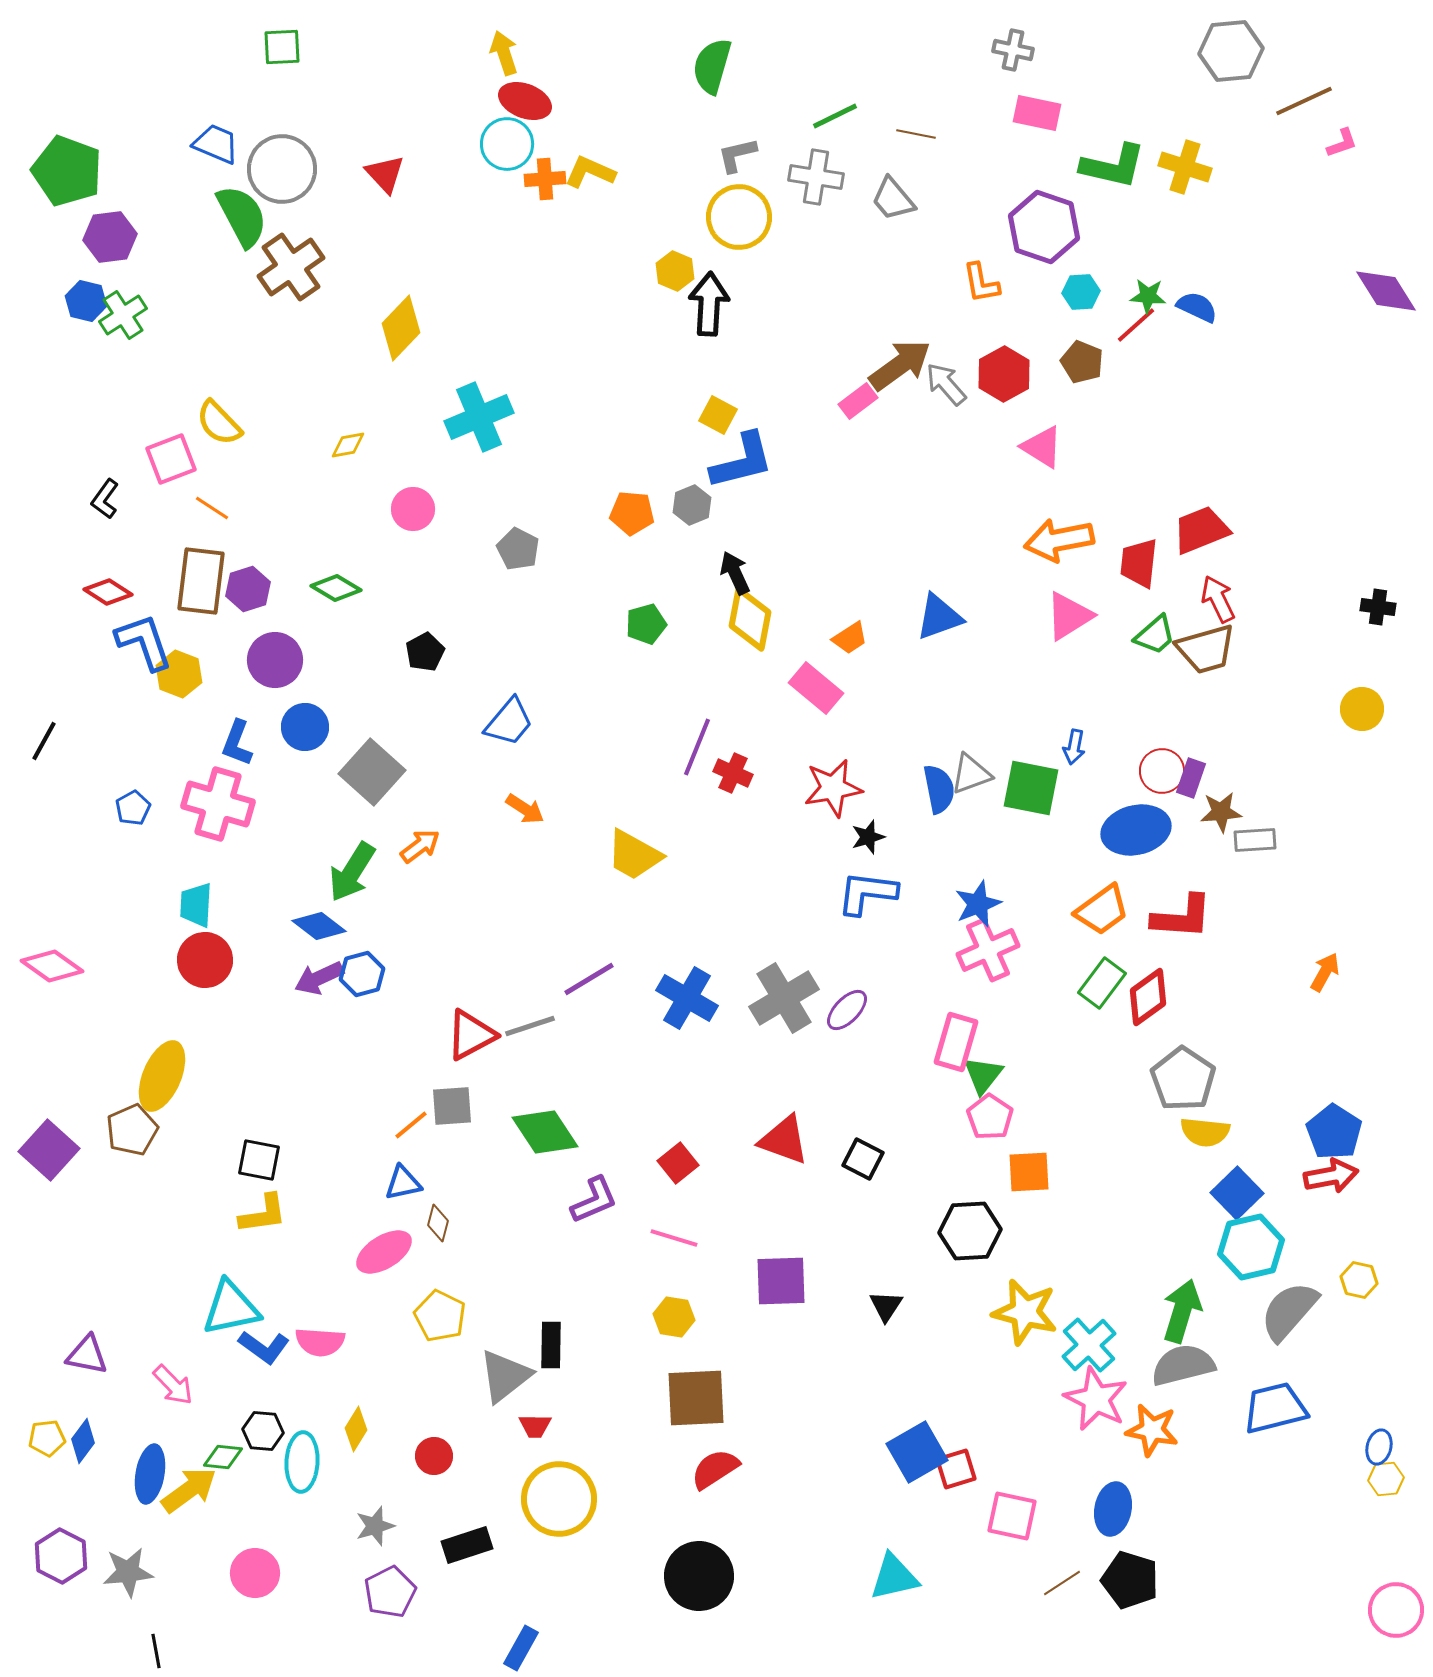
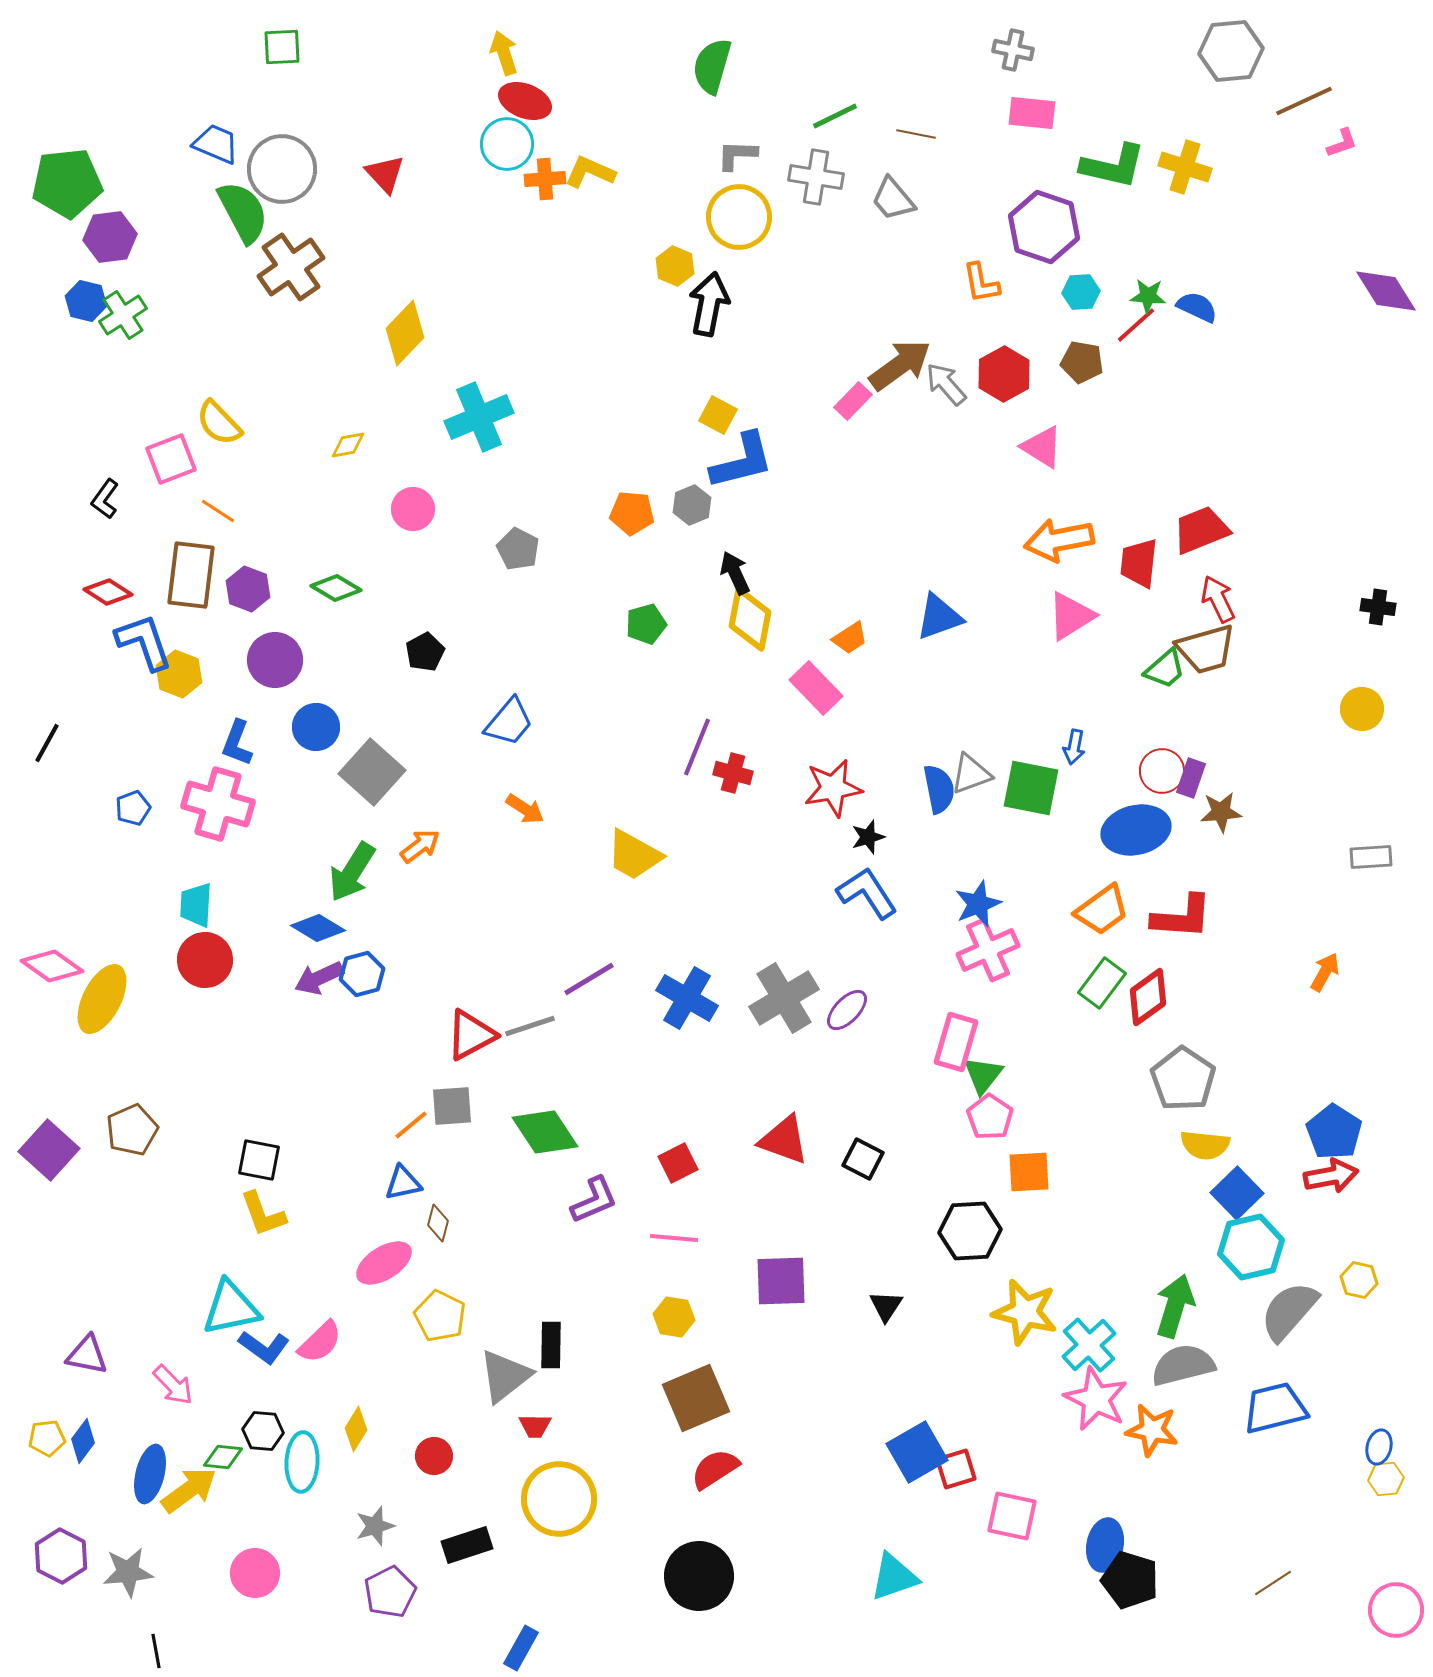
pink rectangle at (1037, 113): moved 5 px left; rotated 6 degrees counterclockwise
gray L-shape at (737, 155): rotated 15 degrees clockwise
green pentagon at (67, 171): moved 12 px down; rotated 26 degrees counterclockwise
green semicircle at (242, 216): moved 1 px right, 4 px up
yellow hexagon at (675, 271): moved 5 px up
black arrow at (709, 304): rotated 8 degrees clockwise
yellow diamond at (401, 328): moved 4 px right, 5 px down
brown pentagon at (1082, 362): rotated 12 degrees counterclockwise
pink rectangle at (858, 401): moved 5 px left; rotated 9 degrees counterclockwise
orange line at (212, 508): moved 6 px right, 3 px down
brown rectangle at (201, 581): moved 10 px left, 6 px up
purple hexagon at (248, 589): rotated 21 degrees counterclockwise
pink triangle at (1069, 616): moved 2 px right
green trapezoid at (1155, 635): moved 10 px right, 34 px down
pink rectangle at (816, 688): rotated 6 degrees clockwise
blue circle at (305, 727): moved 11 px right
black line at (44, 741): moved 3 px right, 2 px down
red cross at (733, 773): rotated 9 degrees counterclockwise
blue pentagon at (133, 808): rotated 8 degrees clockwise
gray rectangle at (1255, 840): moved 116 px right, 17 px down
blue L-shape at (867, 893): rotated 50 degrees clockwise
blue diamond at (319, 926): moved 1 px left, 2 px down; rotated 6 degrees counterclockwise
yellow ellipse at (162, 1076): moved 60 px left, 77 px up; rotated 4 degrees clockwise
yellow semicircle at (1205, 1132): moved 13 px down
red square at (678, 1163): rotated 12 degrees clockwise
yellow L-shape at (263, 1214): rotated 78 degrees clockwise
pink line at (674, 1238): rotated 12 degrees counterclockwise
pink ellipse at (384, 1252): moved 11 px down
green arrow at (1182, 1311): moved 7 px left, 5 px up
pink semicircle at (320, 1342): rotated 48 degrees counterclockwise
brown square at (696, 1398): rotated 20 degrees counterclockwise
blue ellipse at (150, 1474): rotated 4 degrees clockwise
blue ellipse at (1113, 1509): moved 8 px left, 36 px down
cyan triangle at (894, 1577): rotated 6 degrees counterclockwise
brown line at (1062, 1583): moved 211 px right
